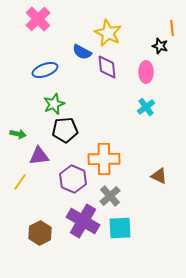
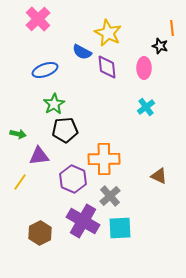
pink ellipse: moved 2 px left, 4 px up
green star: rotated 10 degrees counterclockwise
